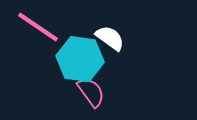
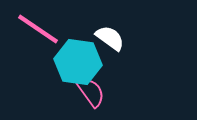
pink line: moved 2 px down
cyan hexagon: moved 2 px left, 3 px down
